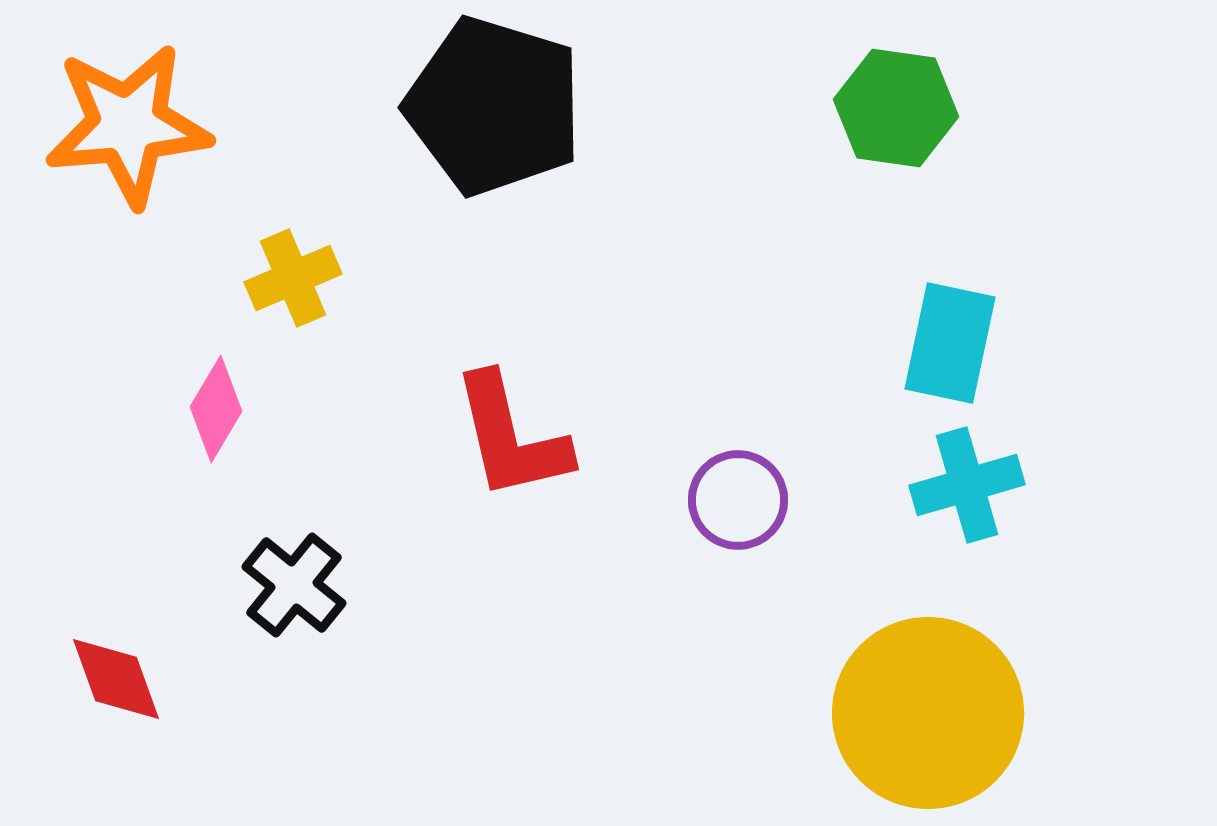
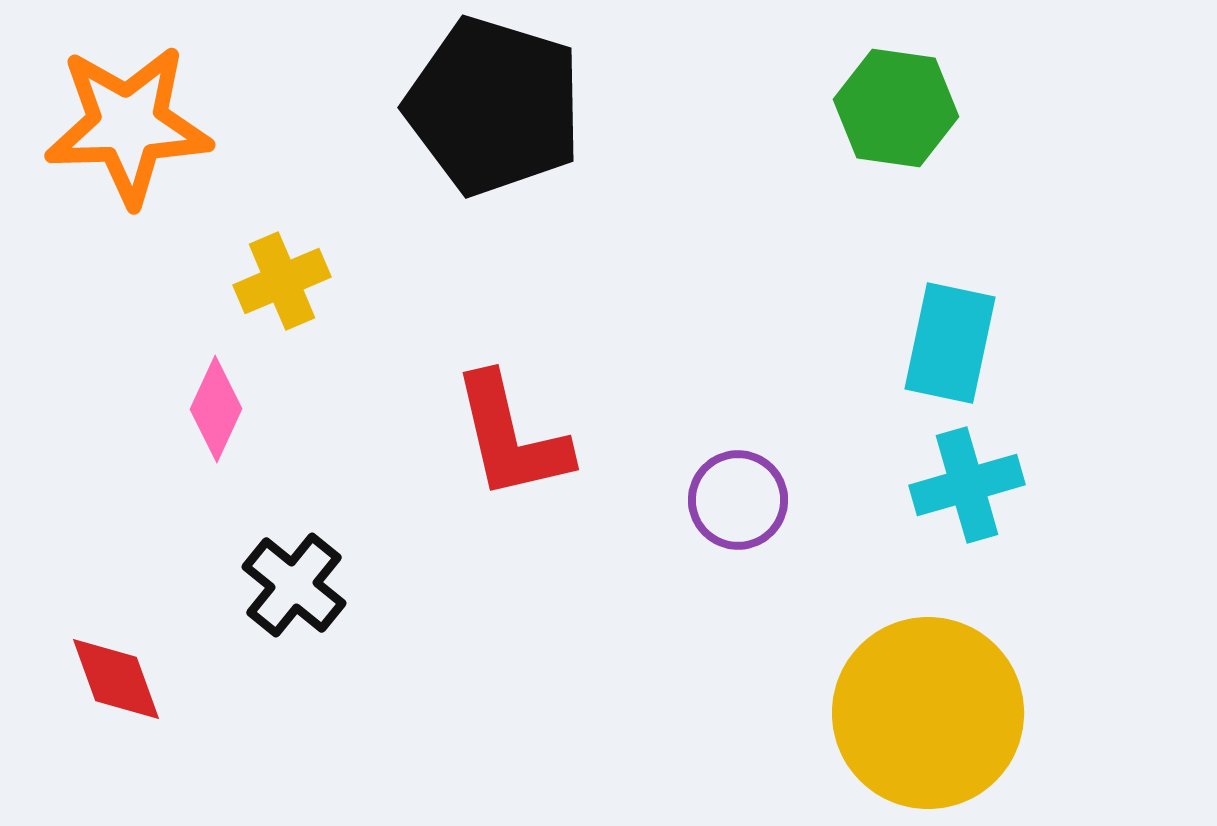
orange star: rotated 3 degrees clockwise
yellow cross: moved 11 px left, 3 px down
pink diamond: rotated 6 degrees counterclockwise
